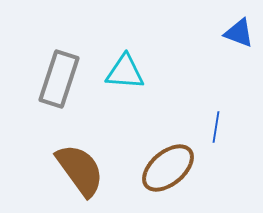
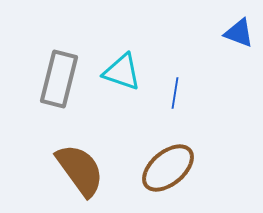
cyan triangle: moved 3 px left; rotated 15 degrees clockwise
gray rectangle: rotated 4 degrees counterclockwise
blue line: moved 41 px left, 34 px up
